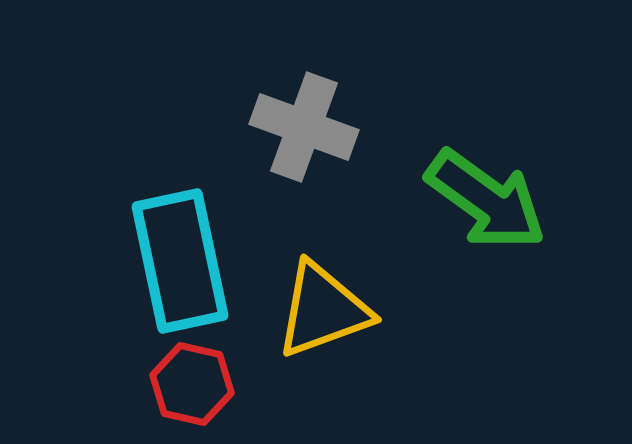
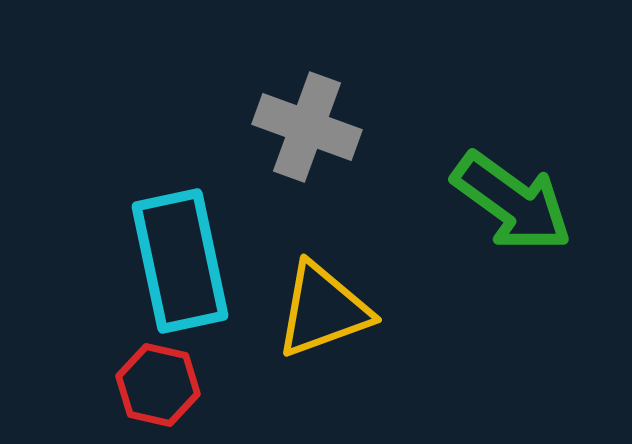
gray cross: moved 3 px right
green arrow: moved 26 px right, 2 px down
red hexagon: moved 34 px left, 1 px down
